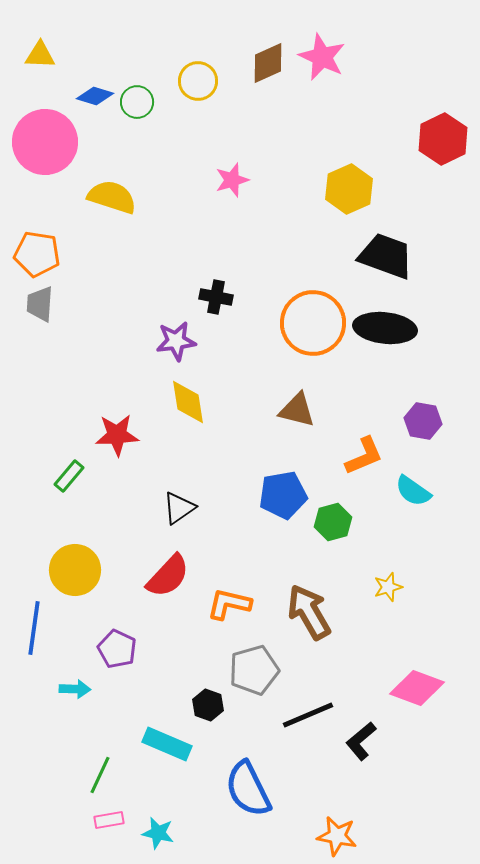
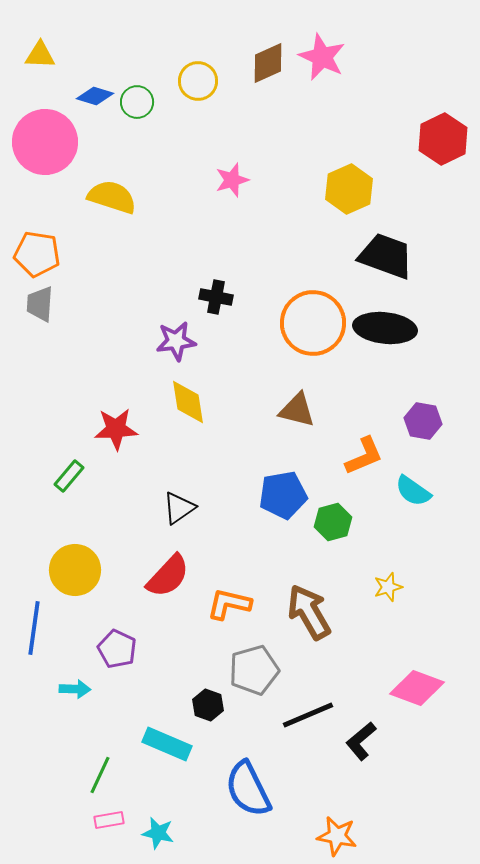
red star at (117, 435): moved 1 px left, 6 px up
